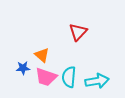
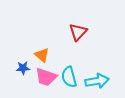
cyan semicircle: rotated 20 degrees counterclockwise
